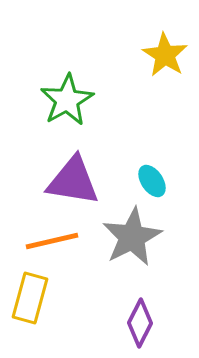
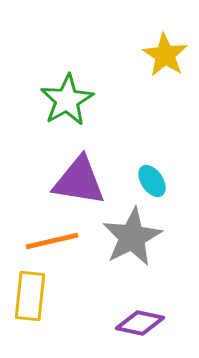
purple triangle: moved 6 px right
yellow rectangle: moved 2 px up; rotated 9 degrees counterclockwise
purple diamond: rotated 75 degrees clockwise
